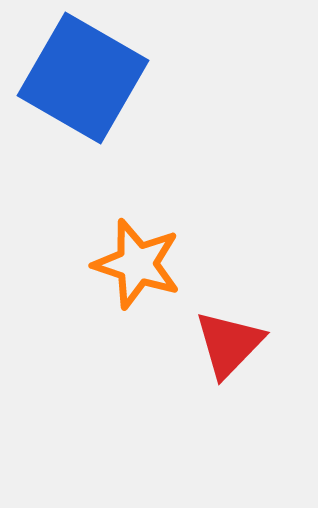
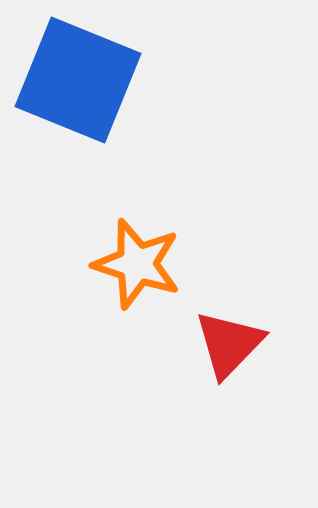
blue square: moved 5 px left, 2 px down; rotated 8 degrees counterclockwise
